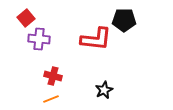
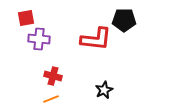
red square: rotated 30 degrees clockwise
